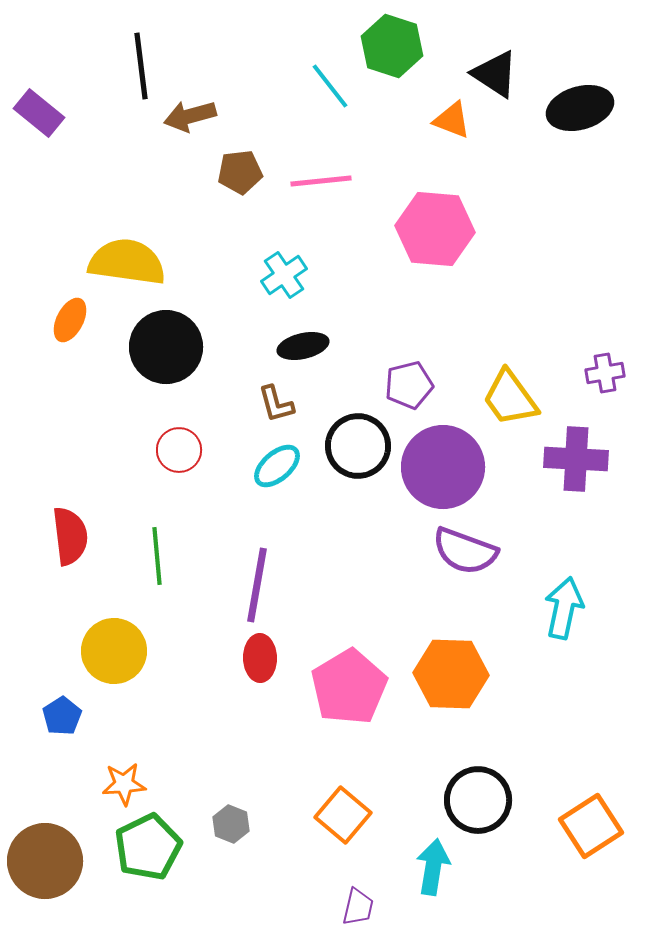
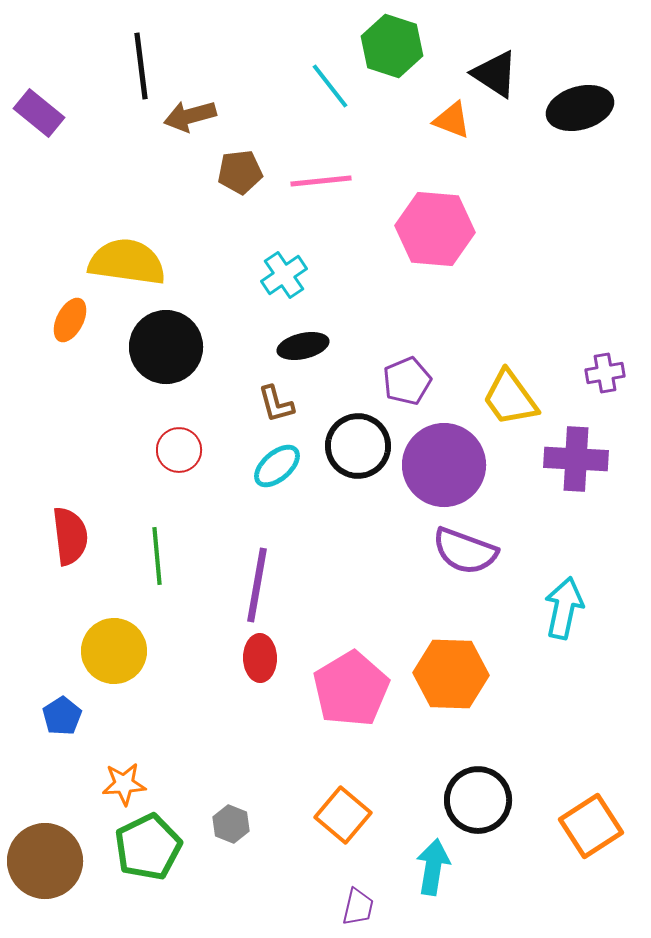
purple pentagon at (409, 385): moved 2 px left, 4 px up; rotated 9 degrees counterclockwise
purple circle at (443, 467): moved 1 px right, 2 px up
pink pentagon at (349, 687): moved 2 px right, 2 px down
